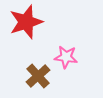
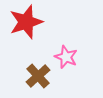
pink star: rotated 15 degrees clockwise
